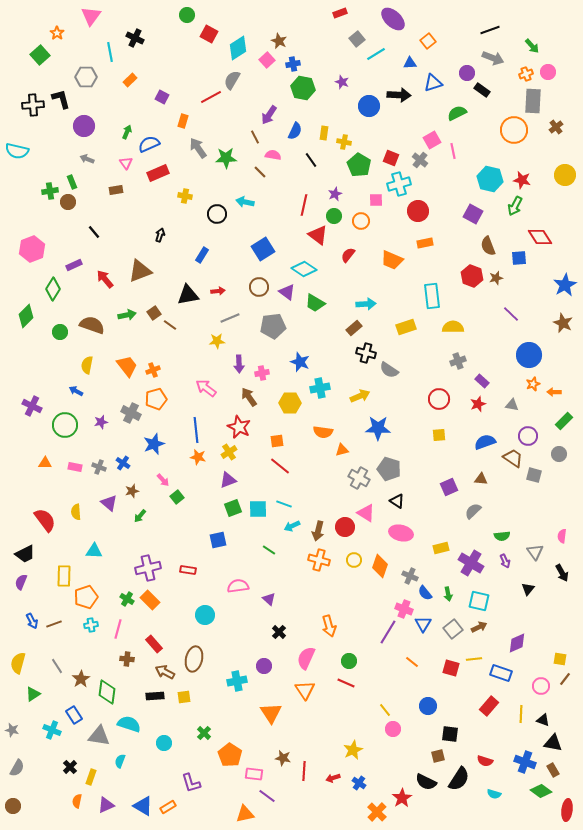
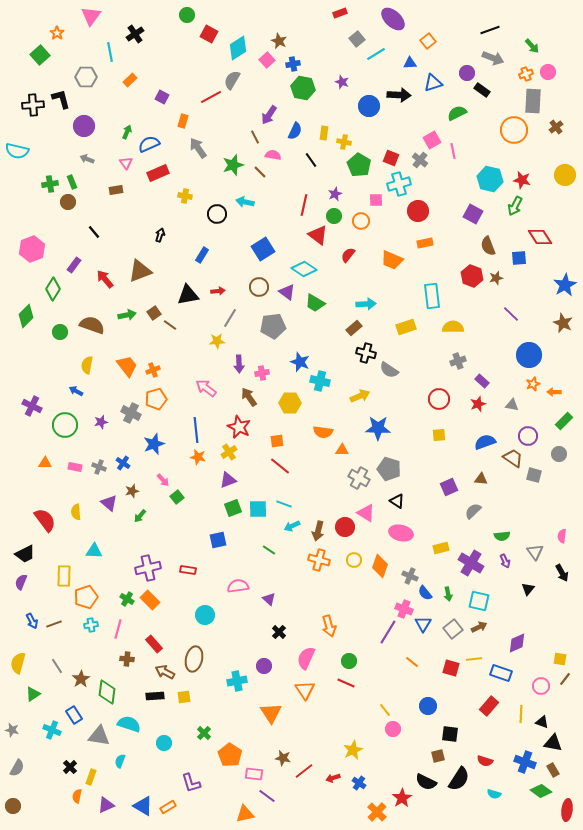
black cross at (135, 38): moved 4 px up; rotated 30 degrees clockwise
green star at (226, 158): moved 7 px right, 7 px down; rotated 15 degrees counterclockwise
green cross at (50, 191): moved 7 px up
purple rectangle at (74, 265): rotated 28 degrees counterclockwise
gray line at (230, 318): rotated 36 degrees counterclockwise
cyan cross at (320, 388): moved 7 px up; rotated 24 degrees clockwise
orange triangle at (342, 450): rotated 16 degrees clockwise
black triangle at (543, 720): moved 1 px left, 2 px down
red line at (304, 771): rotated 48 degrees clockwise
orange semicircle at (77, 801): moved 5 px up
